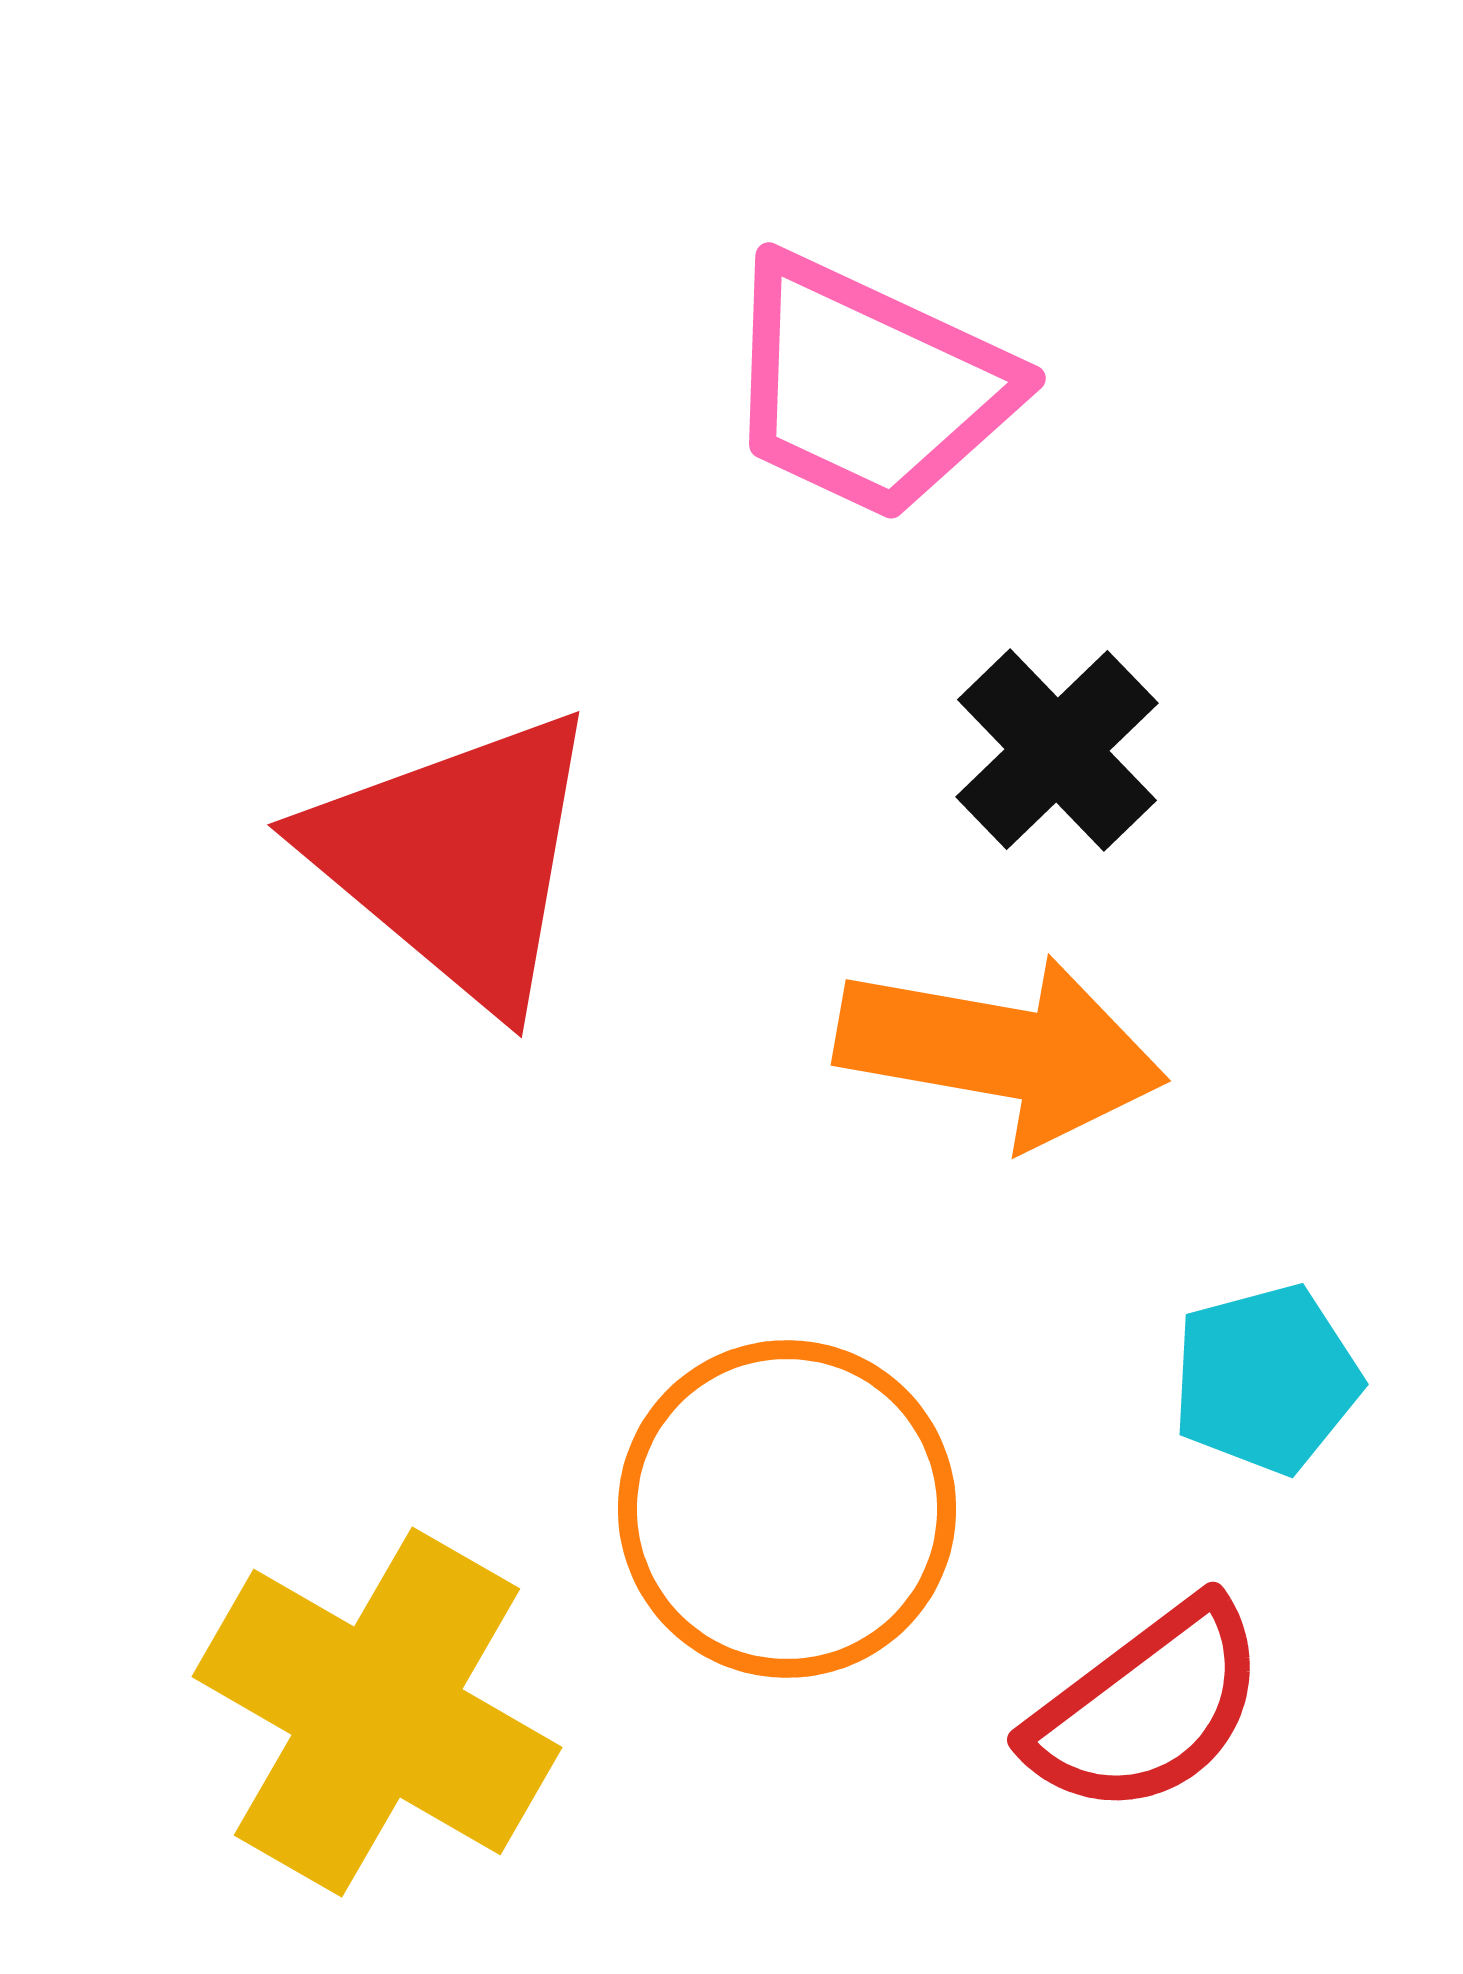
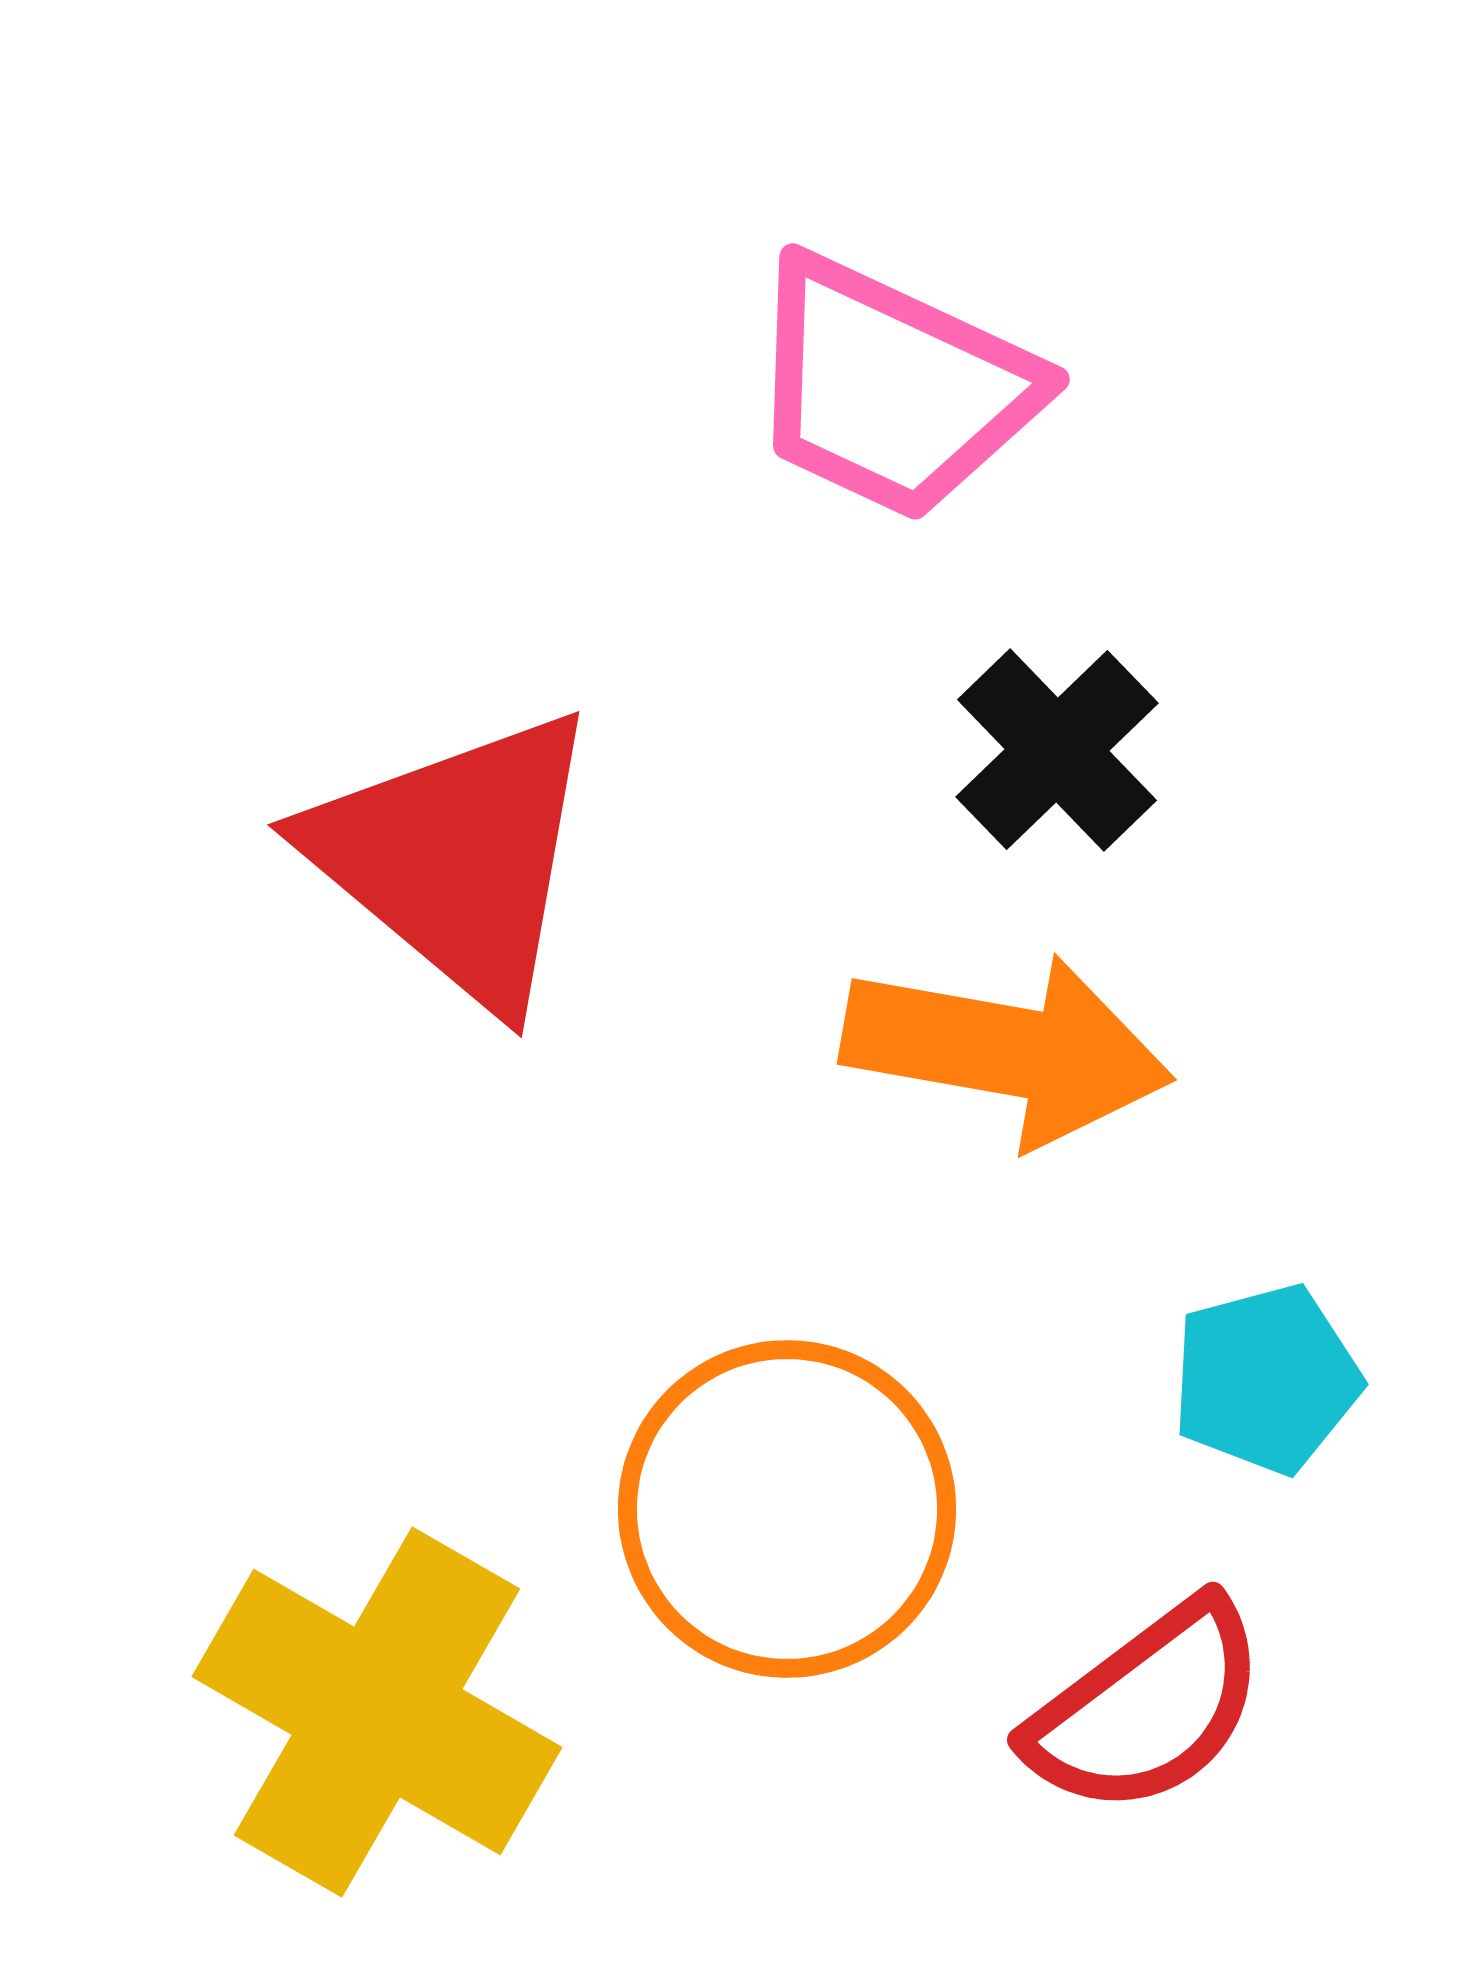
pink trapezoid: moved 24 px right, 1 px down
orange arrow: moved 6 px right, 1 px up
